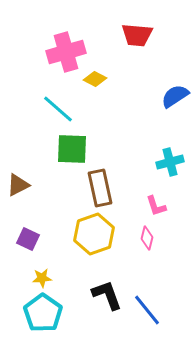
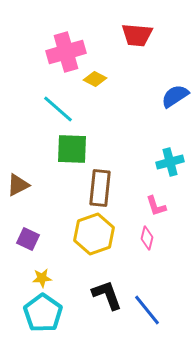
brown rectangle: rotated 18 degrees clockwise
